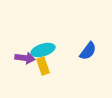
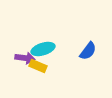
cyan ellipse: moved 1 px up
yellow rectangle: moved 5 px left; rotated 48 degrees counterclockwise
